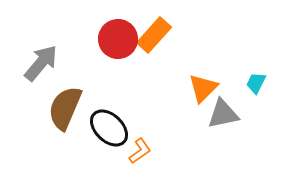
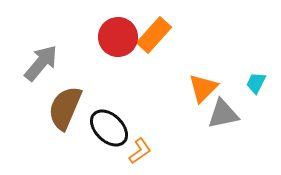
red circle: moved 2 px up
